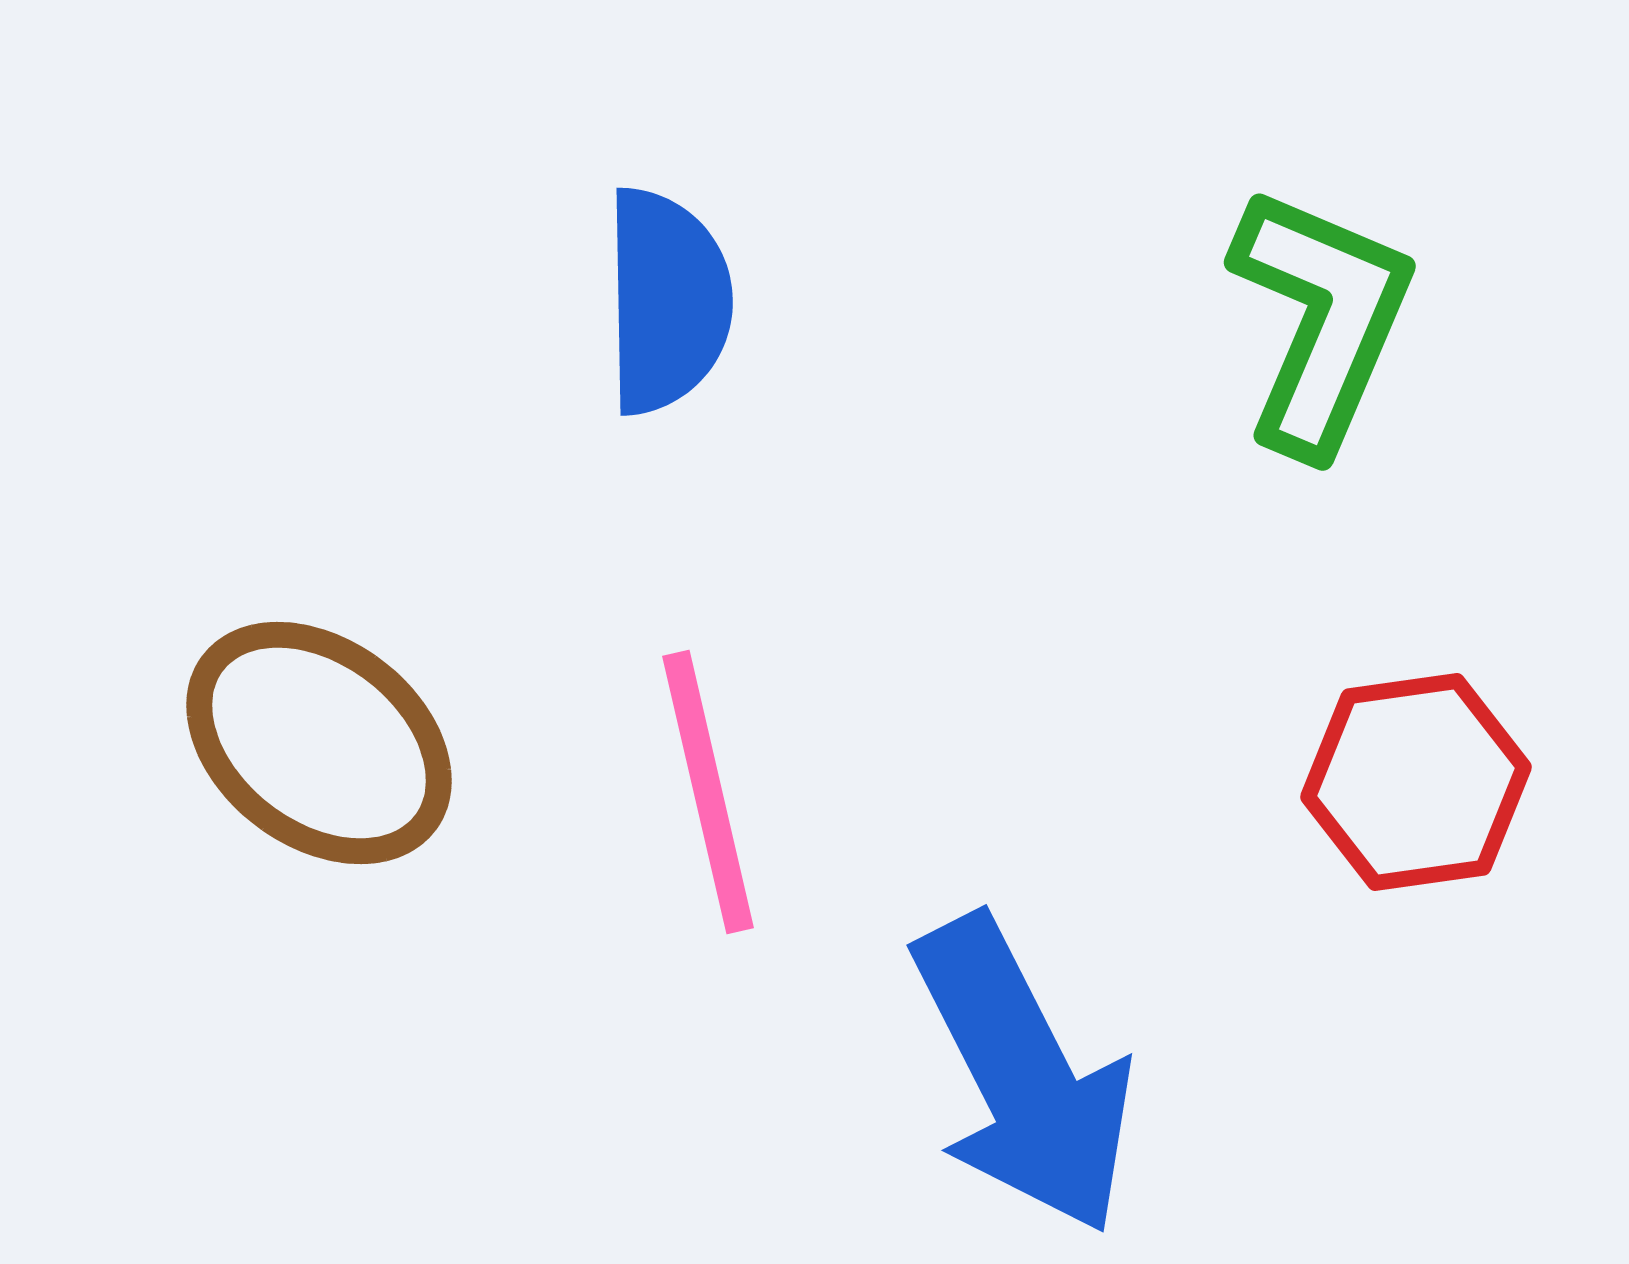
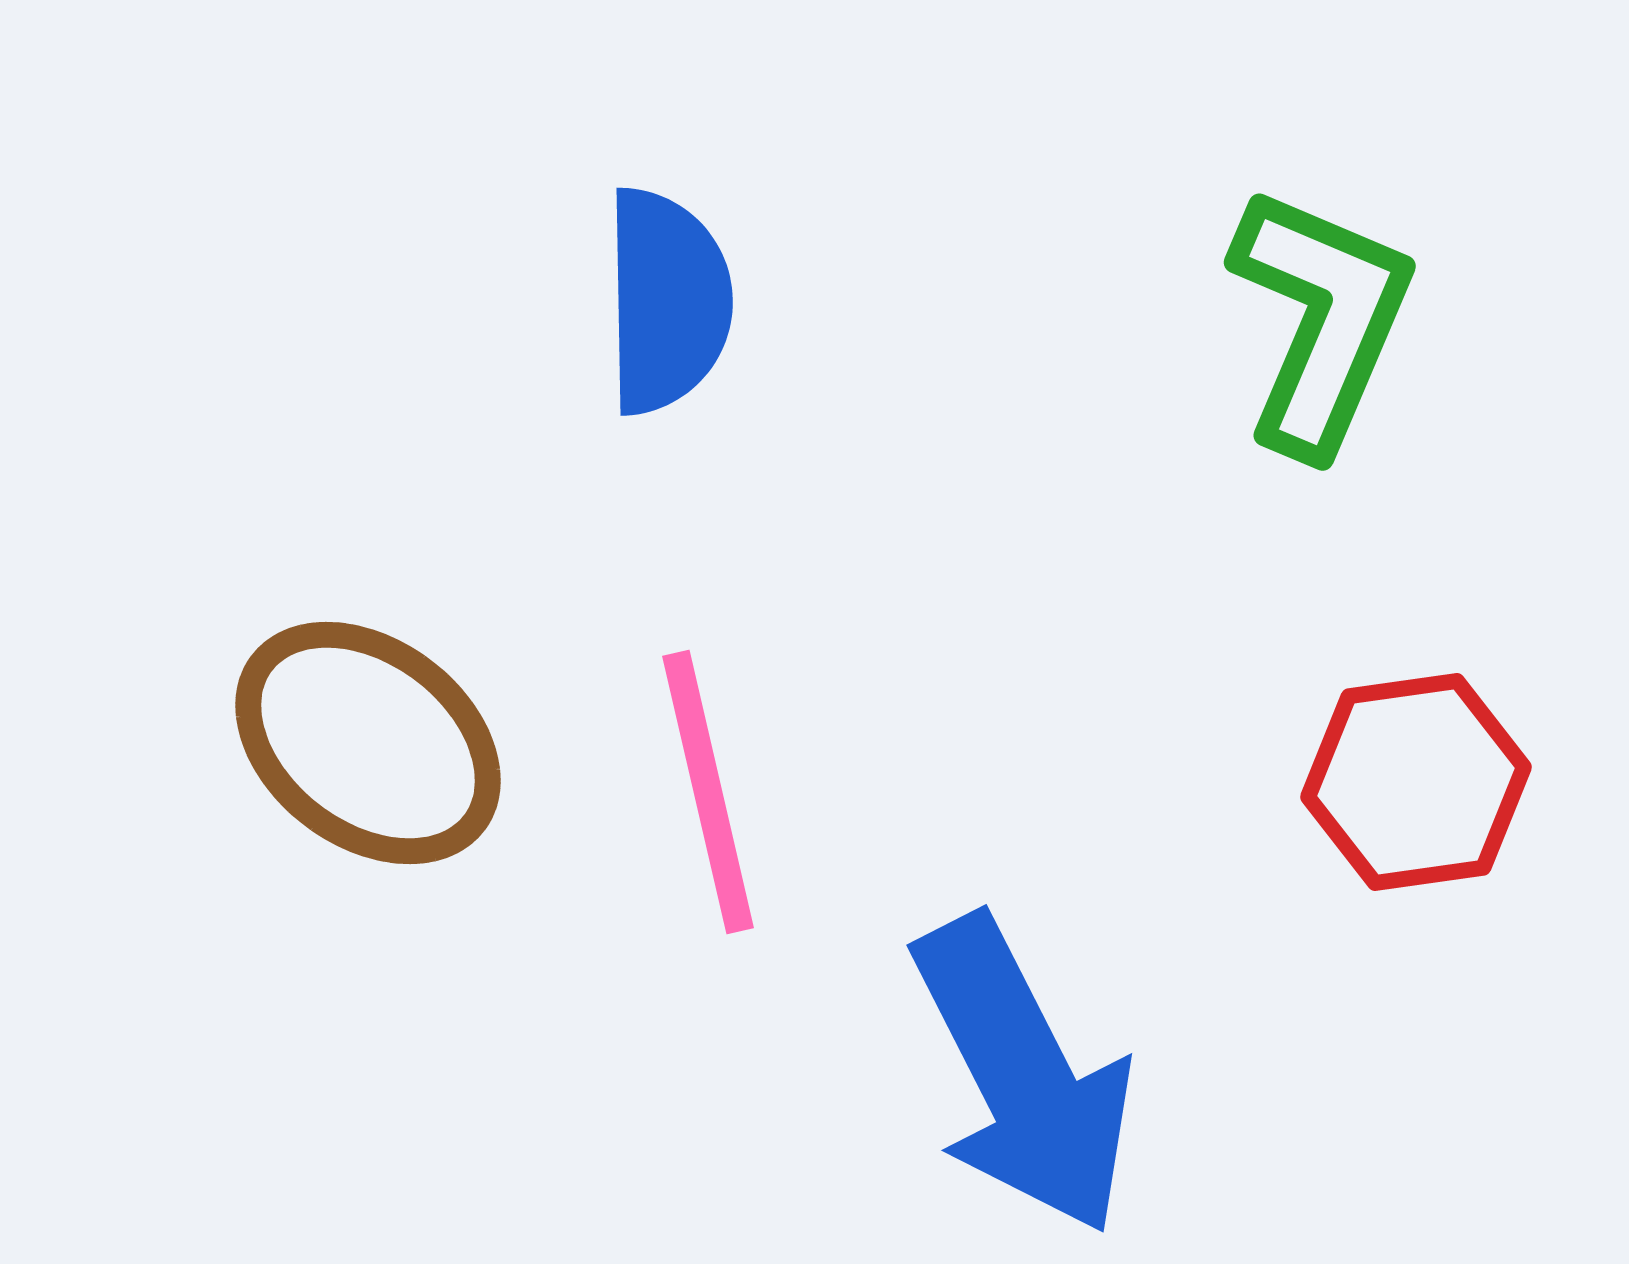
brown ellipse: moved 49 px right
